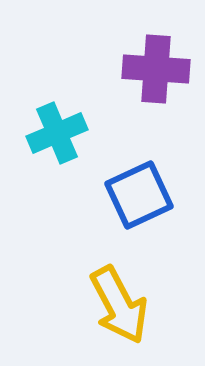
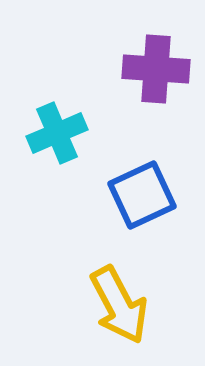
blue square: moved 3 px right
